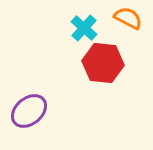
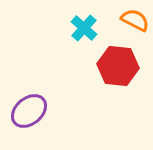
orange semicircle: moved 7 px right, 2 px down
red hexagon: moved 15 px right, 3 px down
